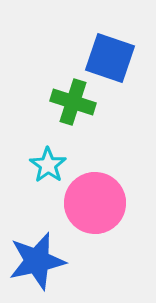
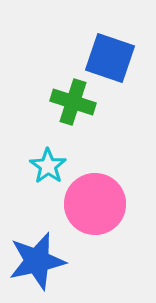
cyan star: moved 1 px down
pink circle: moved 1 px down
